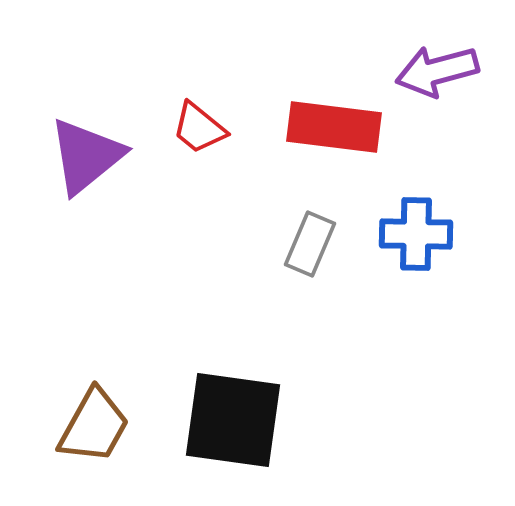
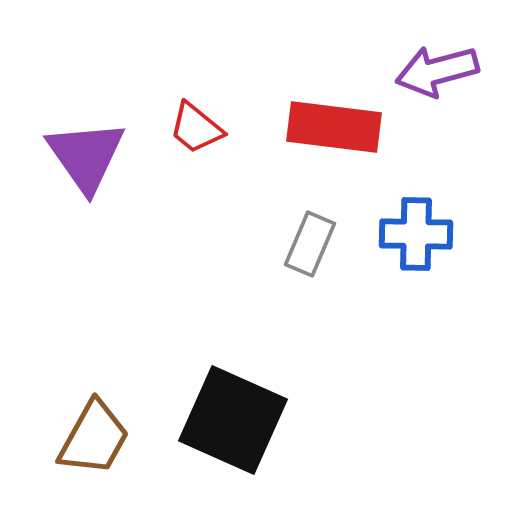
red trapezoid: moved 3 px left
purple triangle: rotated 26 degrees counterclockwise
black square: rotated 16 degrees clockwise
brown trapezoid: moved 12 px down
